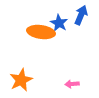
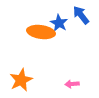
blue arrow: rotated 60 degrees counterclockwise
